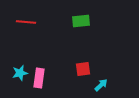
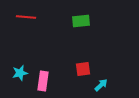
red line: moved 5 px up
pink rectangle: moved 4 px right, 3 px down
